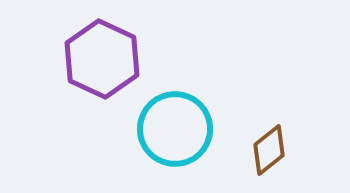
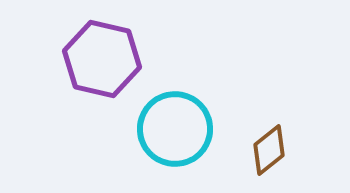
purple hexagon: rotated 12 degrees counterclockwise
